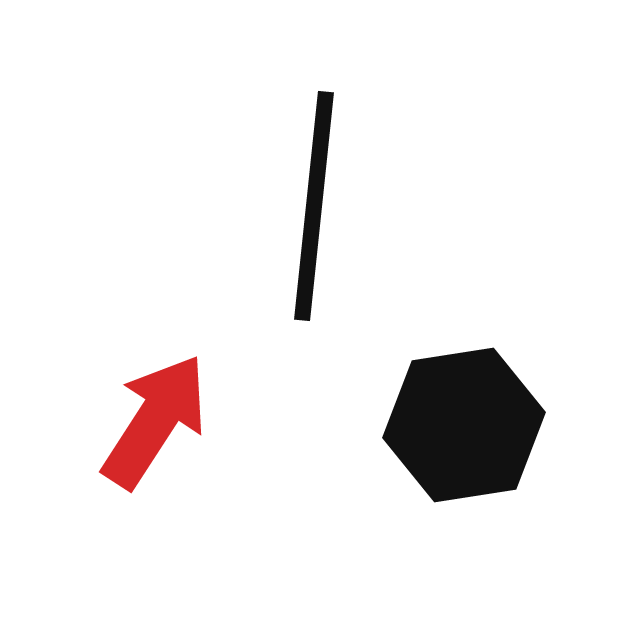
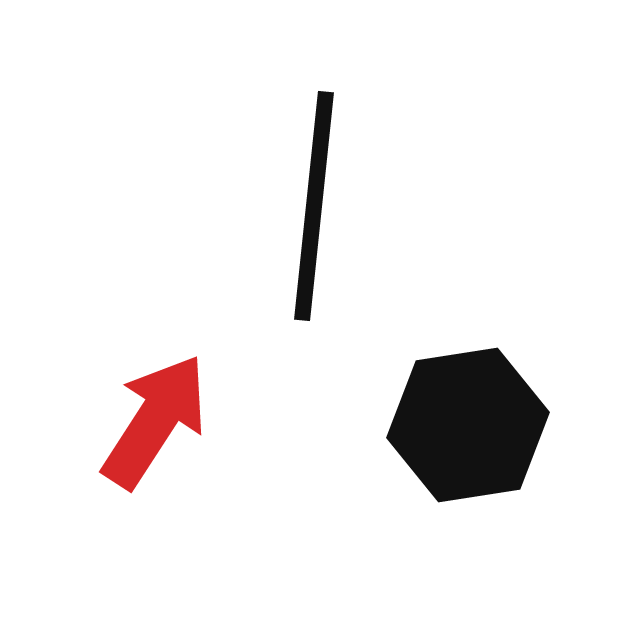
black hexagon: moved 4 px right
